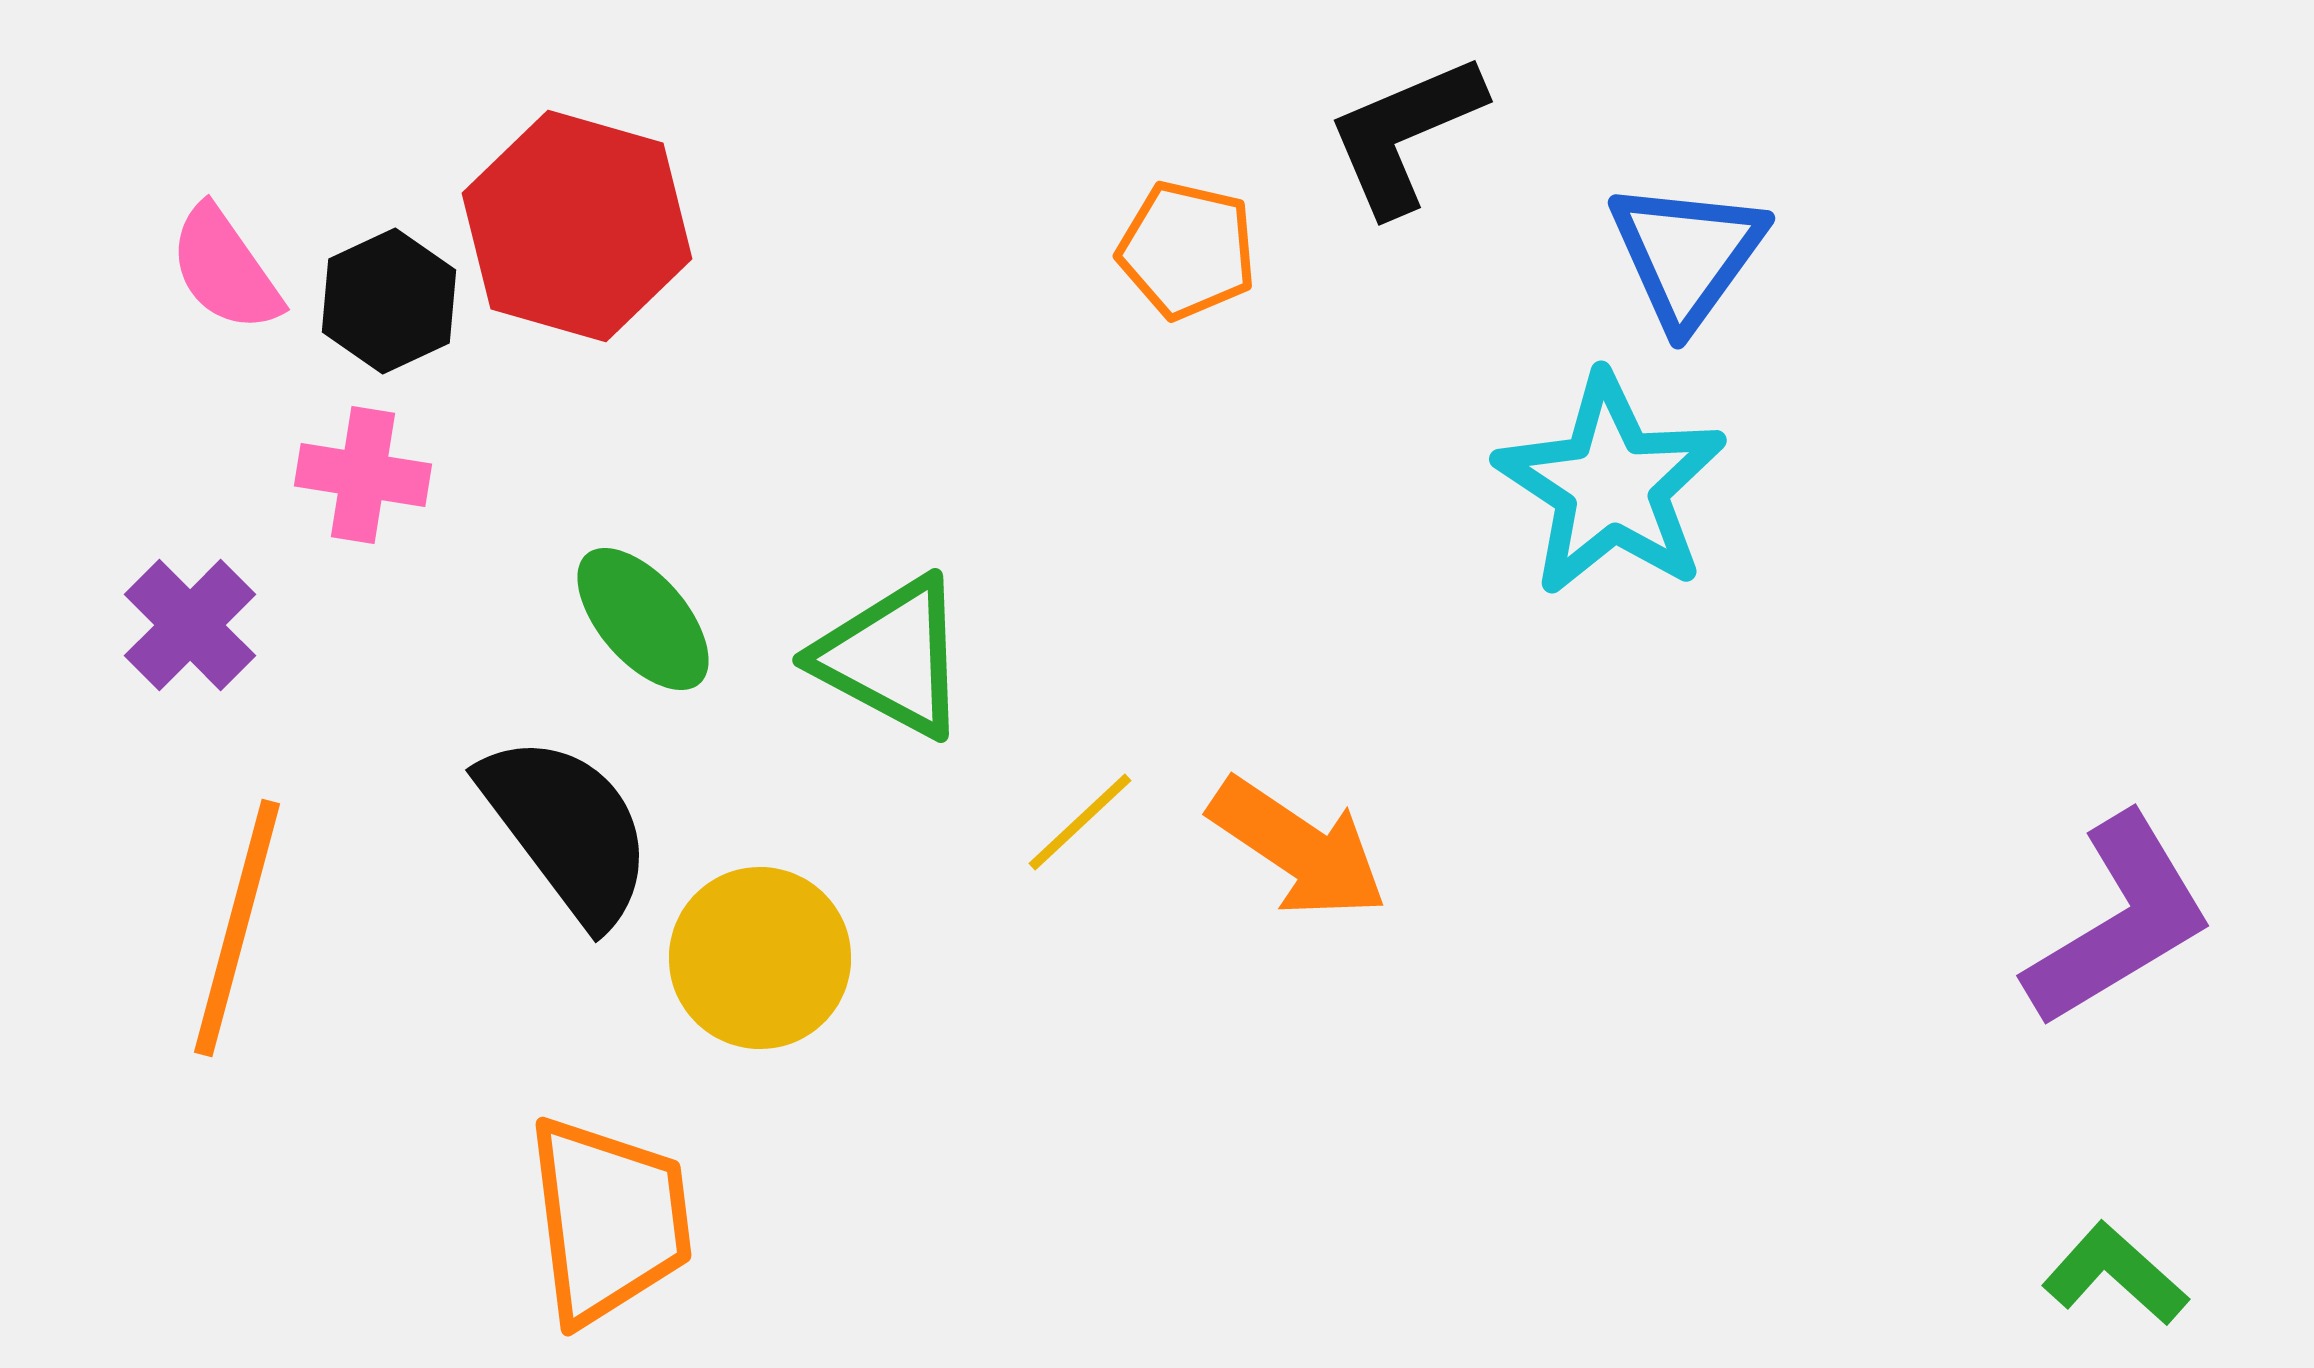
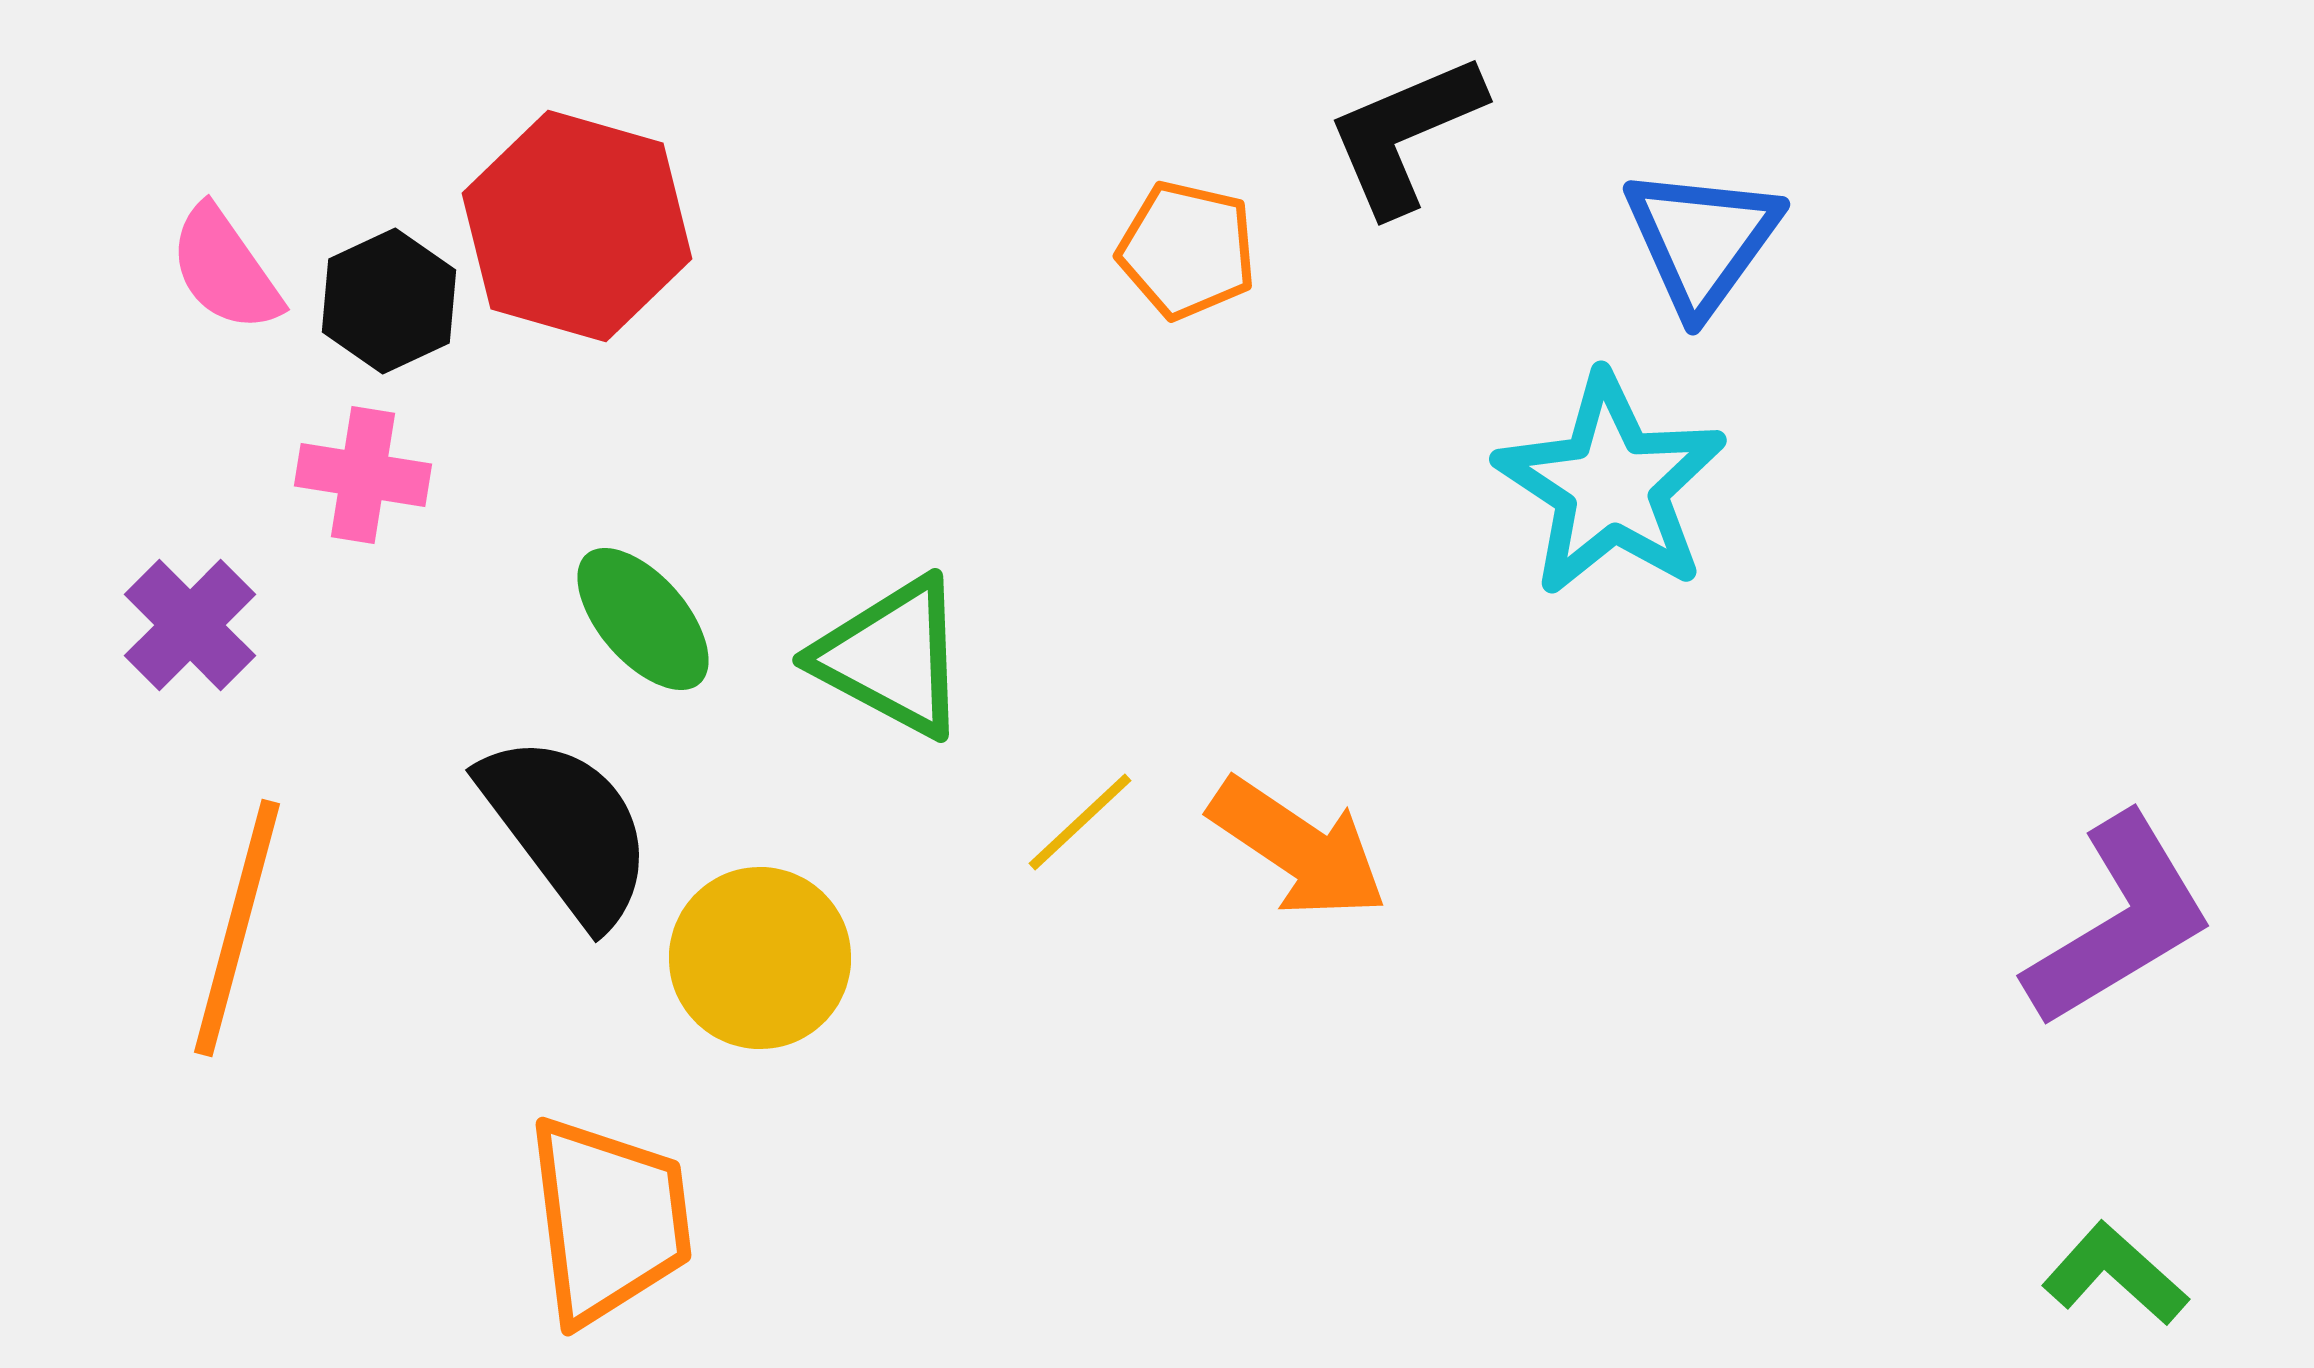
blue triangle: moved 15 px right, 14 px up
